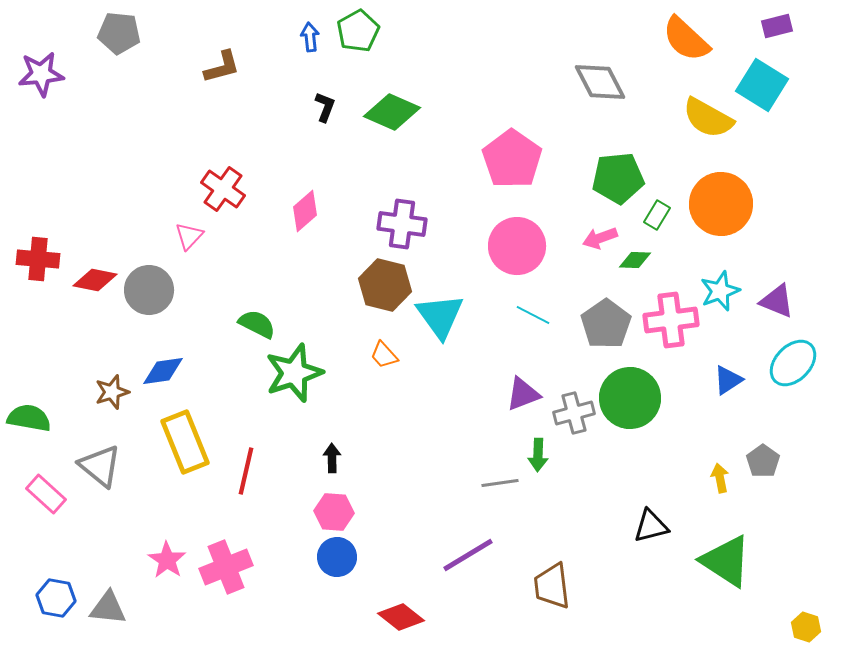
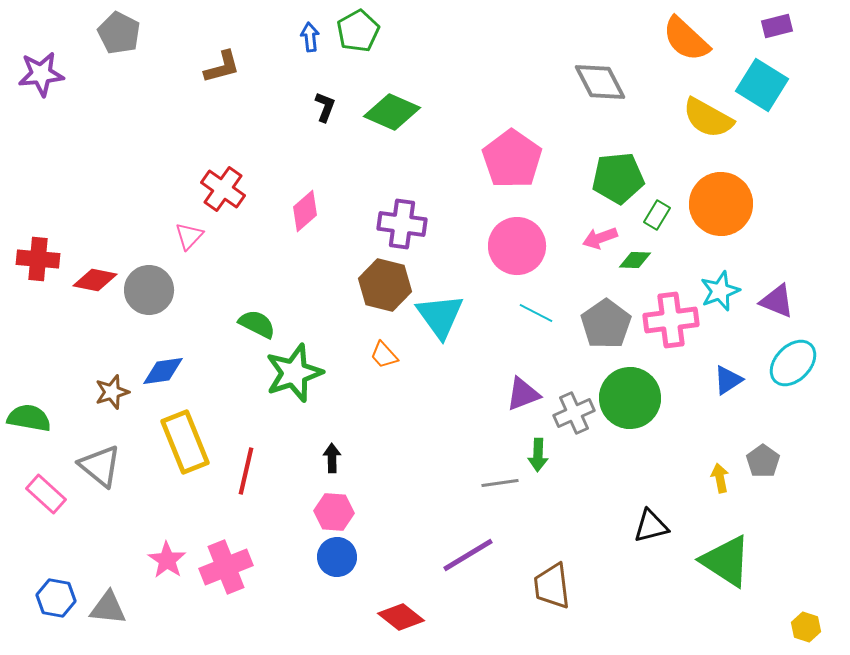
gray pentagon at (119, 33): rotated 21 degrees clockwise
cyan line at (533, 315): moved 3 px right, 2 px up
gray cross at (574, 413): rotated 9 degrees counterclockwise
